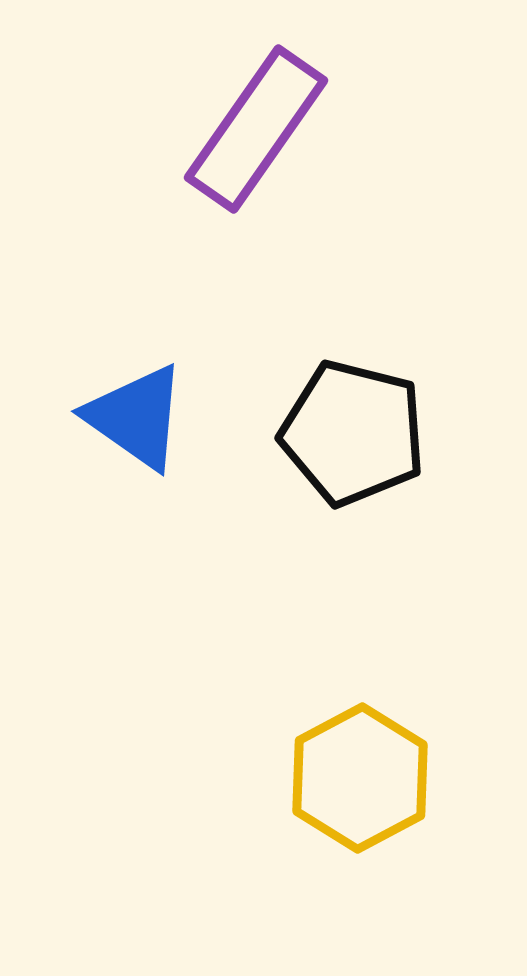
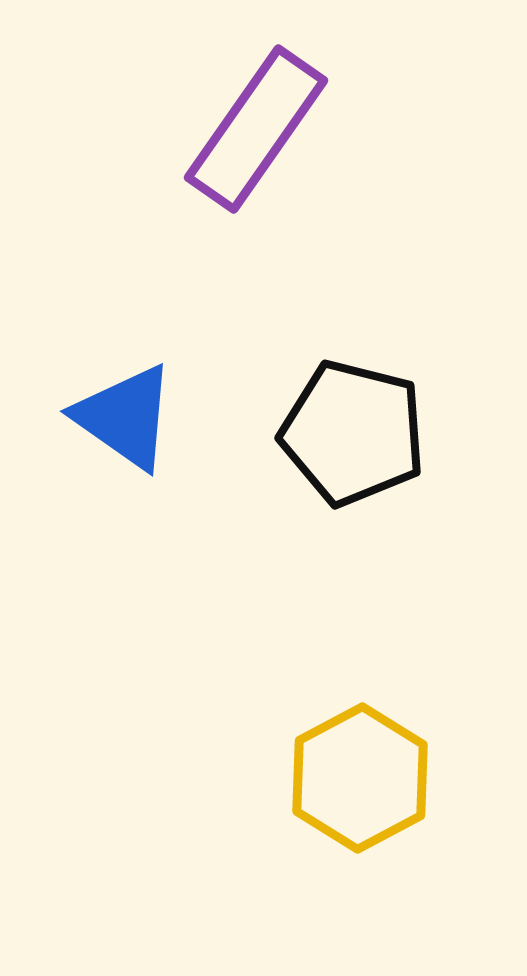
blue triangle: moved 11 px left
